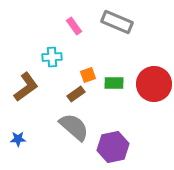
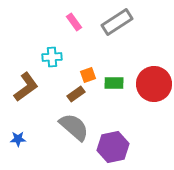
gray rectangle: rotated 56 degrees counterclockwise
pink rectangle: moved 4 px up
